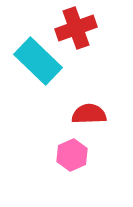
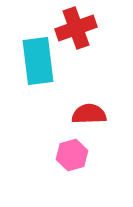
cyan rectangle: rotated 39 degrees clockwise
pink hexagon: rotated 8 degrees clockwise
